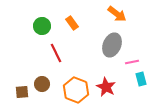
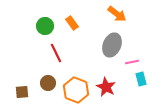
green circle: moved 3 px right
brown circle: moved 6 px right, 1 px up
